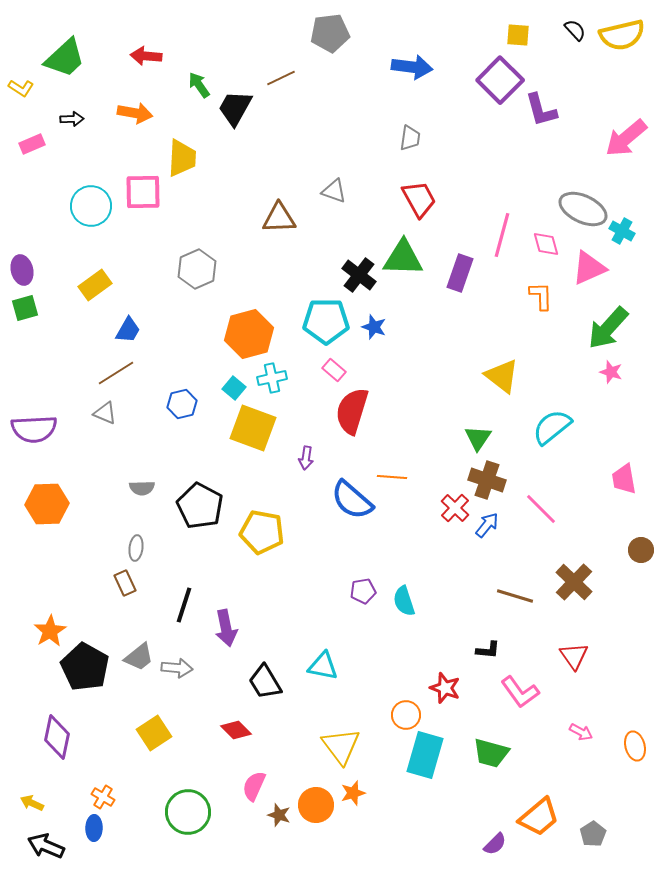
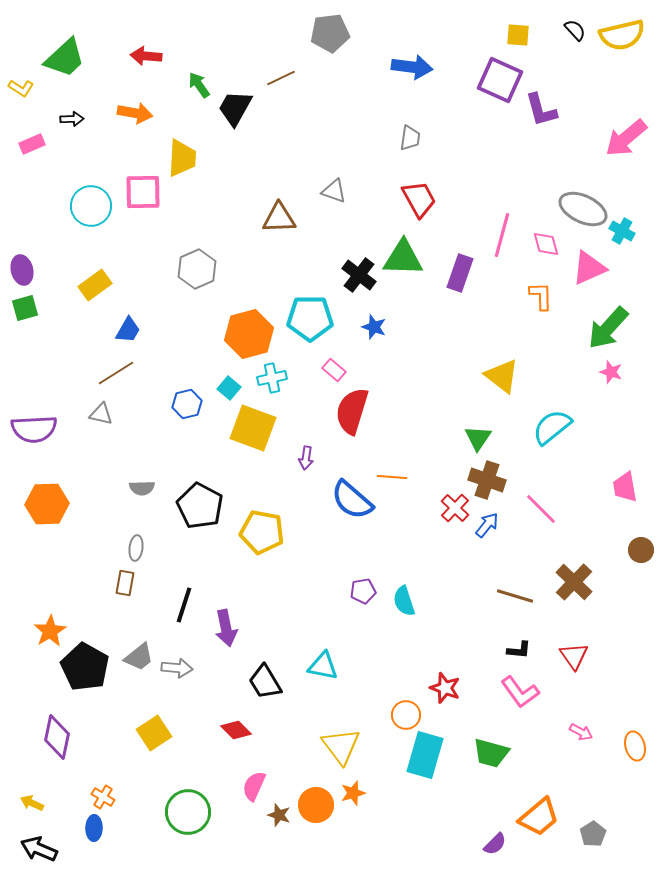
purple square at (500, 80): rotated 21 degrees counterclockwise
cyan pentagon at (326, 321): moved 16 px left, 3 px up
cyan square at (234, 388): moved 5 px left
blue hexagon at (182, 404): moved 5 px right
gray triangle at (105, 413): moved 4 px left, 1 px down; rotated 10 degrees counterclockwise
pink trapezoid at (624, 479): moved 1 px right, 8 px down
brown rectangle at (125, 583): rotated 35 degrees clockwise
black L-shape at (488, 650): moved 31 px right
black arrow at (46, 846): moved 7 px left, 3 px down
